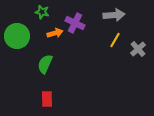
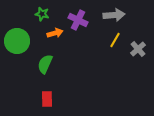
green star: moved 2 px down
purple cross: moved 3 px right, 3 px up
green circle: moved 5 px down
